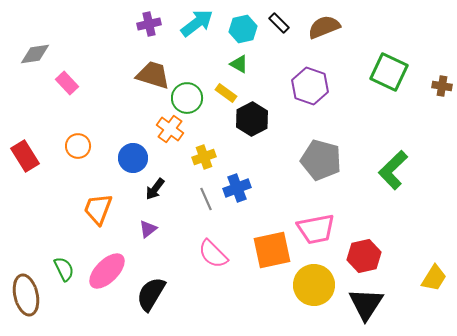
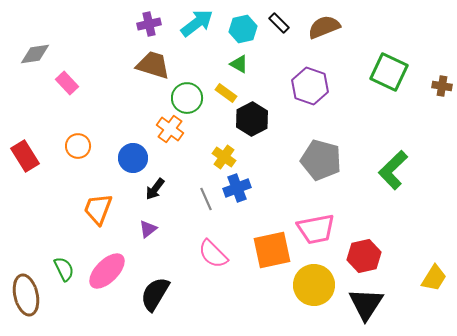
brown trapezoid: moved 10 px up
yellow cross: moved 20 px right; rotated 35 degrees counterclockwise
black semicircle: moved 4 px right
